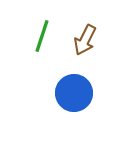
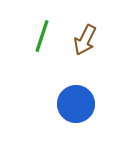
blue circle: moved 2 px right, 11 px down
